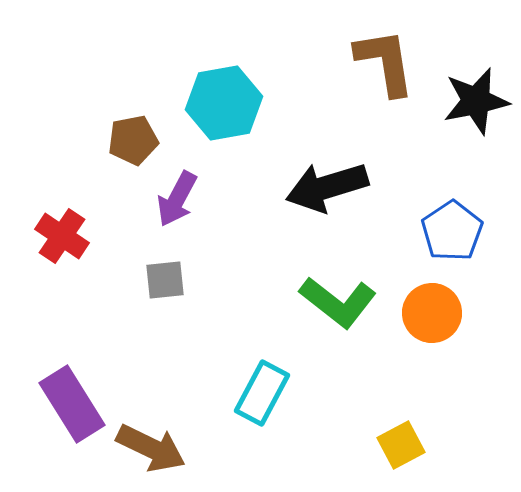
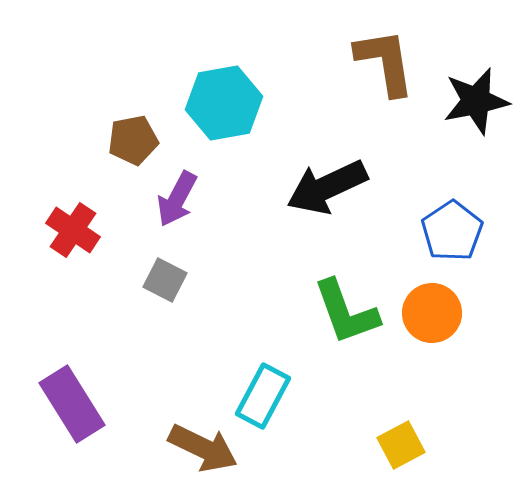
black arrow: rotated 8 degrees counterclockwise
red cross: moved 11 px right, 6 px up
gray square: rotated 33 degrees clockwise
green L-shape: moved 8 px right, 10 px down; rotated 32 degrees clockwise
cyan rectangle: moved 1 px right, 3 px down
brown arrow: moved 52 px right
